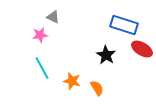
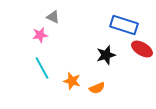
black star: rotated 24 degrees clockwise
orange semicircle: rotated 98 degrees clockwise
